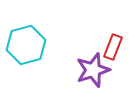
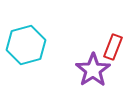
purple star: rotated 16 degrees counterclockwise
